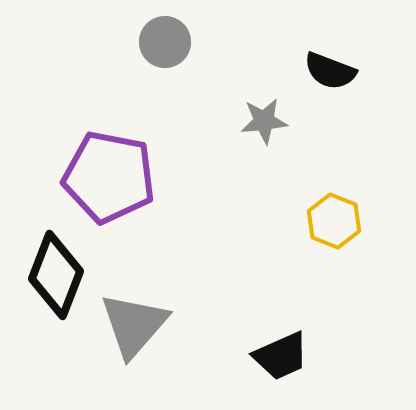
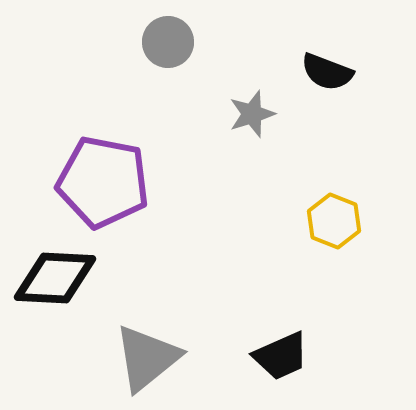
gray circle: moved 3 px right
black semicircle: moved 3 px left, 1 px down
gray star: moved 12 px left, 7 px up; rotated 12 degrees counterclockwise
purple pentagon: moved 6 px left, 5 px down
black diamond: moved 1 px left, 3 px down; rotated 72 degrees clockwise
gray triangle: moved 13 px right, 33 px down; rotated 10 degrees clockwise
